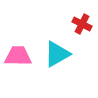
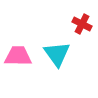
cyan triangle: rotated 36 degrees counterclockwise
